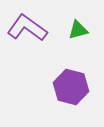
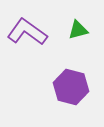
purple L-shape: moved 4 px down
